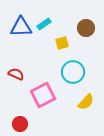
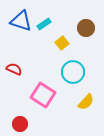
blue triangle: moved 6 px up; rotated 20 degrees clockwise
yellow square: rotated 24 degrees counterclockwise
red semicircle: moved 2 px left, 5 px up
pink square: rotated 30 degrees counterclockwise
